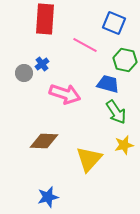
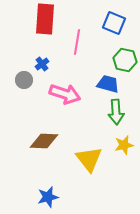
pink line: moved 8 px left, 3 px up; rotated 70 degrees clockwise
gray circle: moved 7 px down
green arrow: rotated 30 degrees clockwise
yellow triangle: rotated 20 degrees counterclockwise
